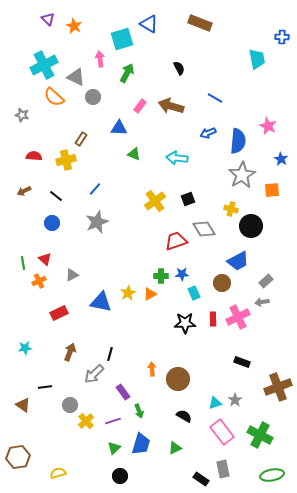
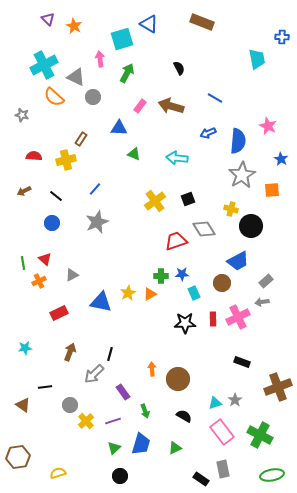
brown rectangle at (200, 23): moved 2 px right, 1 px up
green arrow at (139, 411): moved 6 px right
